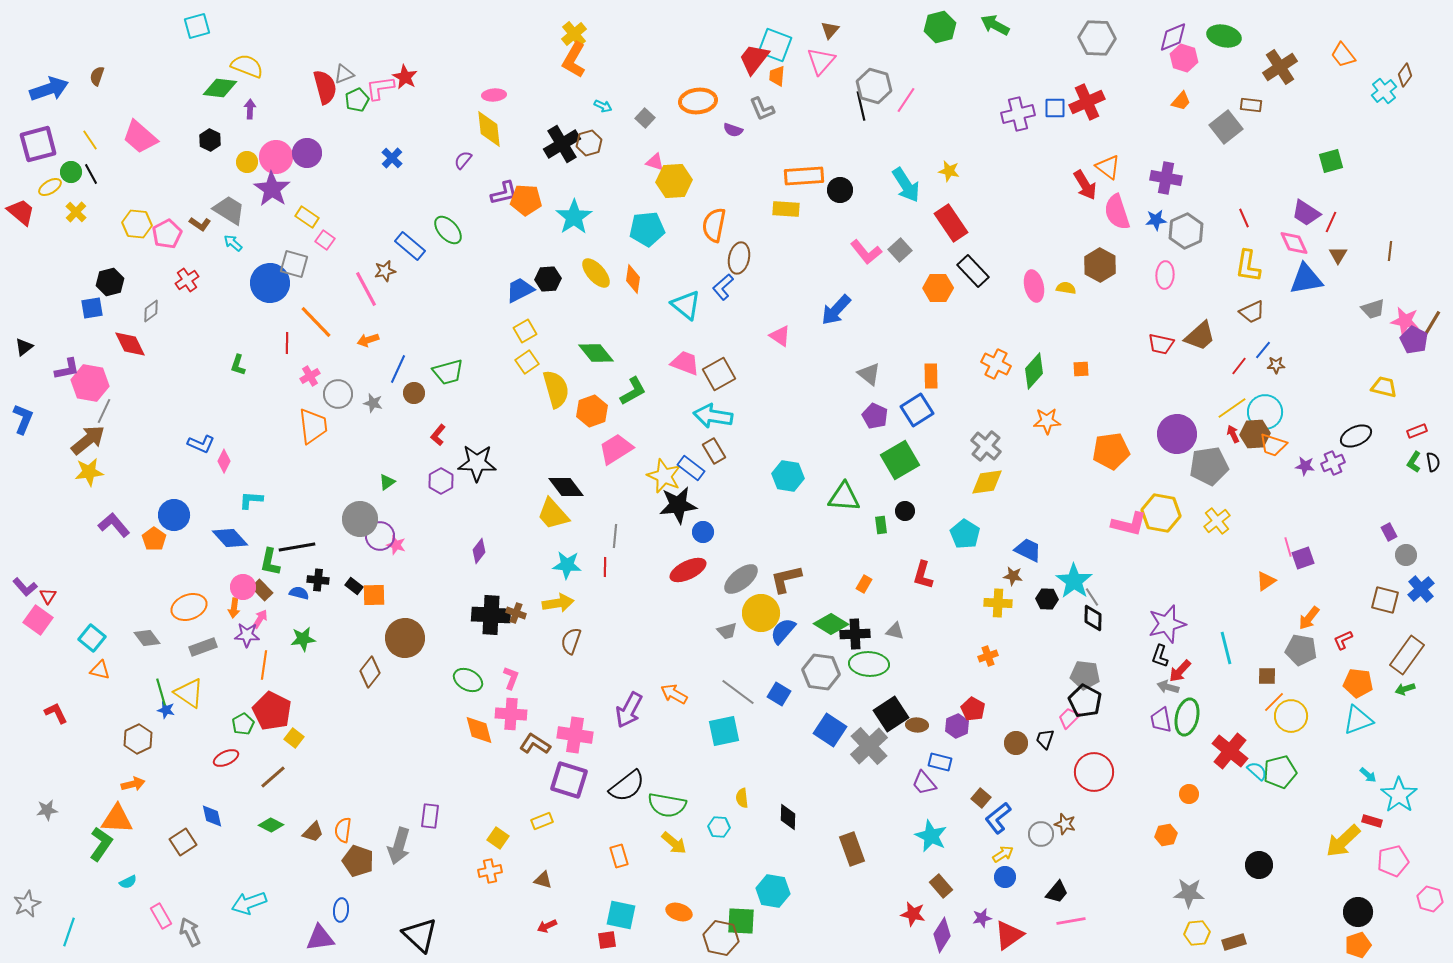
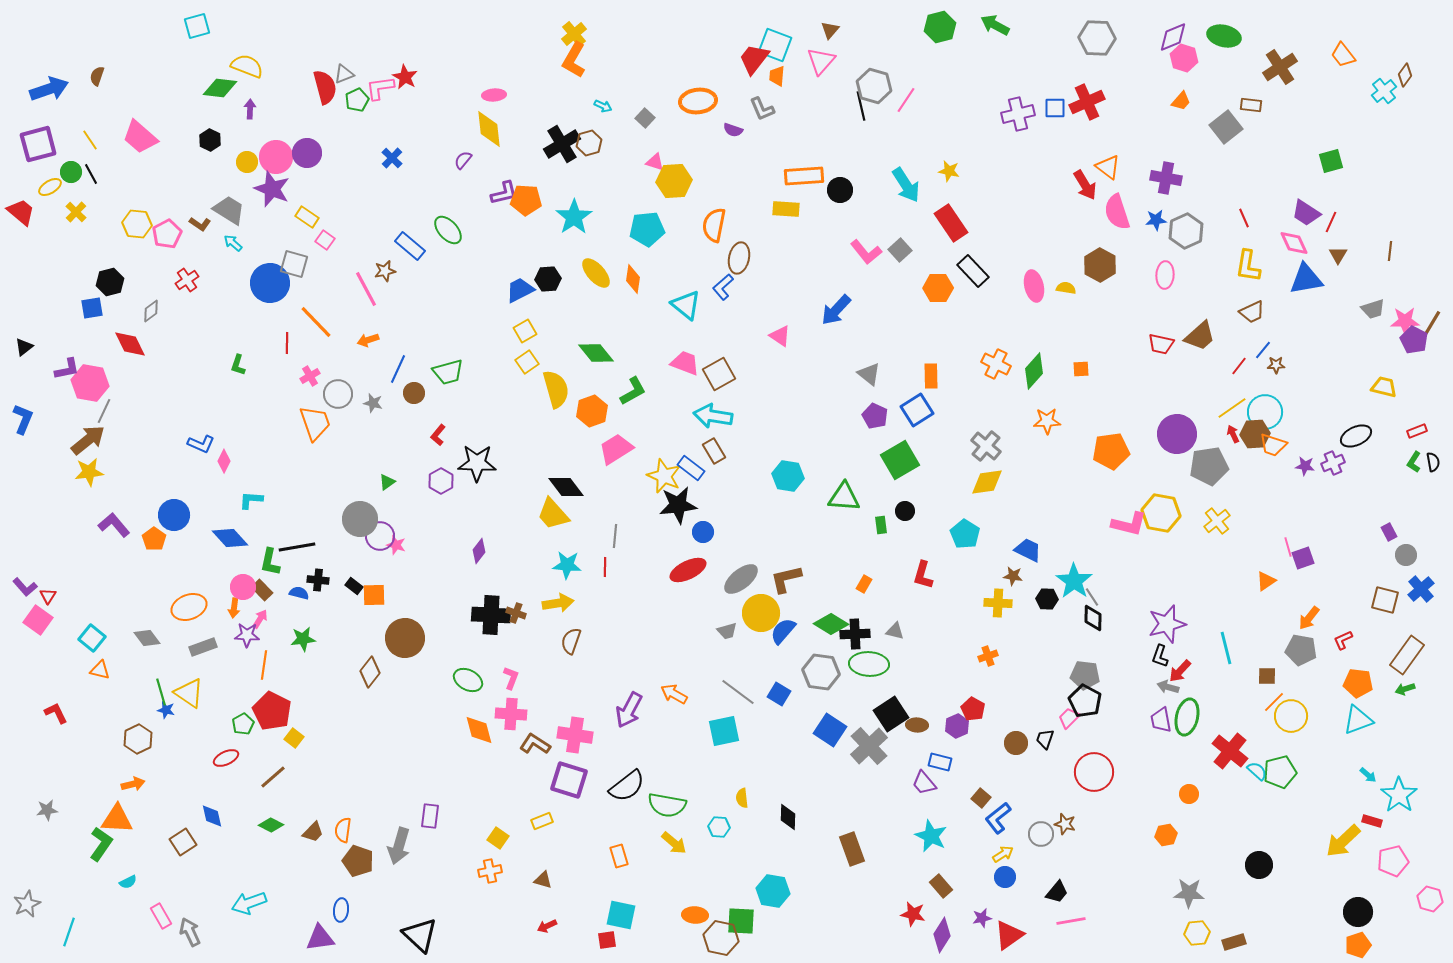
purple star at (272, 189): rotated 12 degrees counterclockwise
pink star at (1405, 321): rotated 12 degrees counterclockwise
orange trapezoid at (313, 426): moved 2 px right, 3 px up; rotated 12 degrees counterclockwise
orange ellipse at (679, 912): moved 16 px right, 3 px down; rotated 15 degrees counterclockwise
